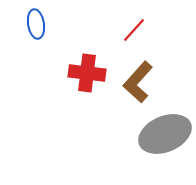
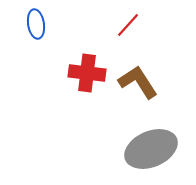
red line: moved 6 px left, 5 px up
brown L-shape: rotated 105 degrees clockwise
gray ellipse: moved 14 px left, 15 px down
